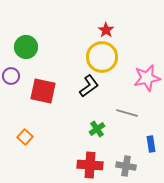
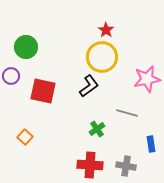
pink star: moved 1 px down
